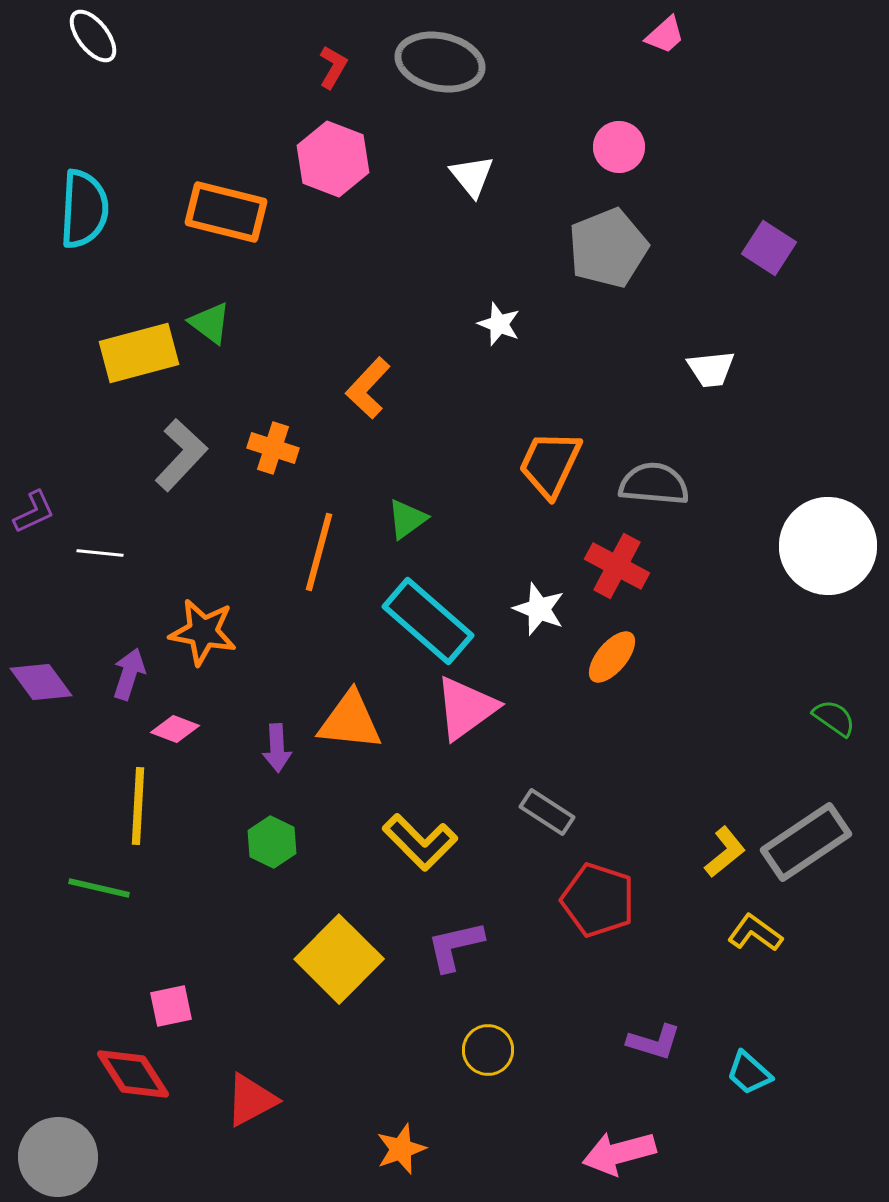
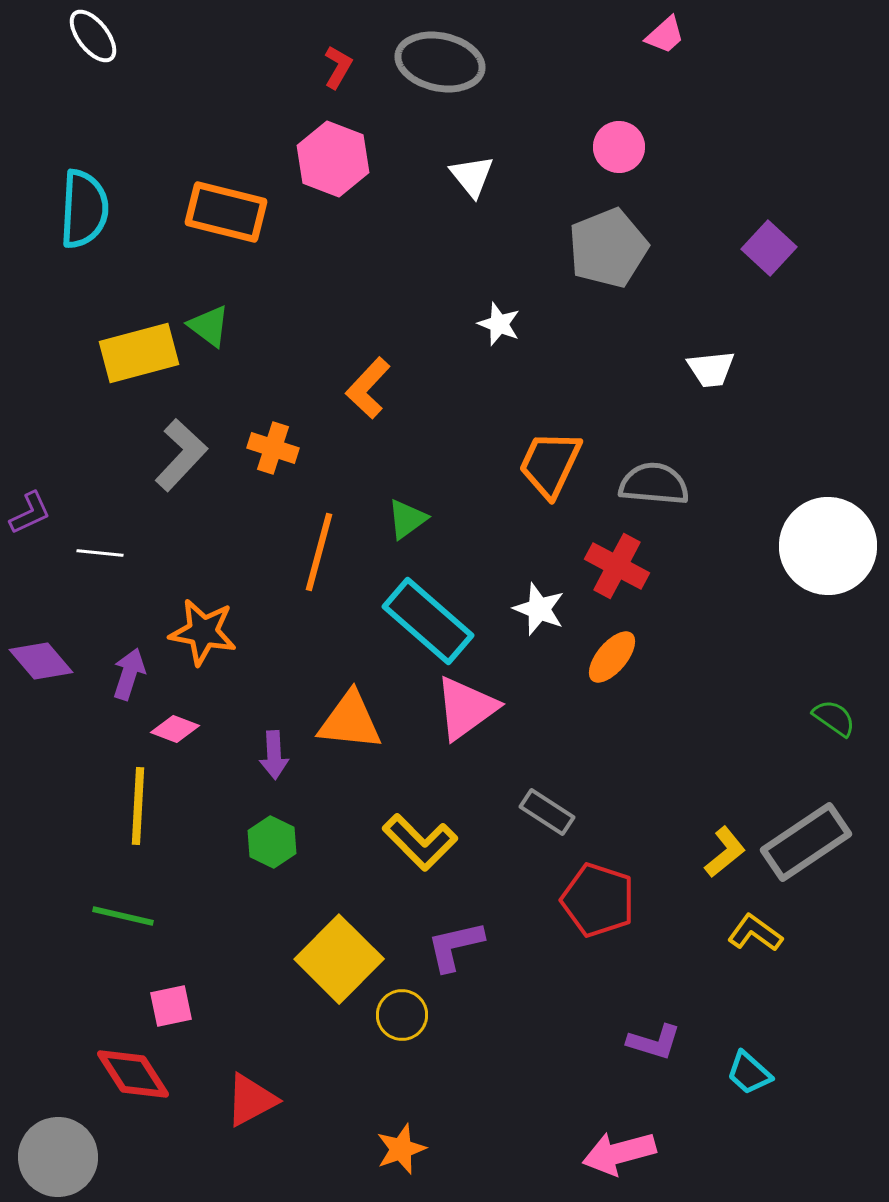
red L-shape at (333, 67): moved 5 px right
purple square at (769, 248): rotated 10 degrees clockwise
green triangle at (210, 323): moved 1 px left, 3 px down
purple L-shape at (34, 512): moved 4 px left, 1 px down
purple diamond at (41, 682): moved 21 px up; rotated 4 degrees counterclockwise
purple arrow at (277, 748): moved 3 px left, 7 px down
green line at (99, 888): moved 24 px right, 28 px down
yellow circle at (488, 1050): moved 86 px left, 35 px up
